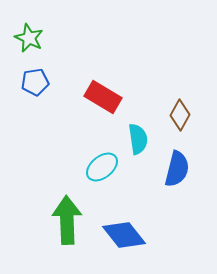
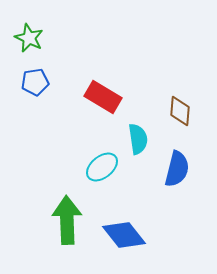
brown diamond: moved 4 px up; rotated 24 degrees counterclockwise
